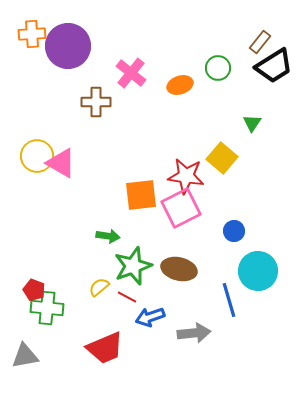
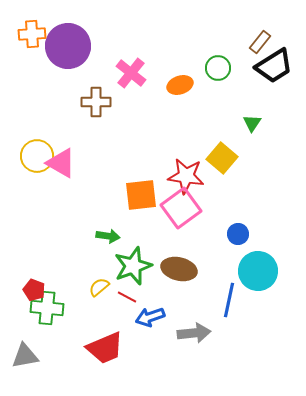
pink square: rotated 9 degrees counterclockwise
blue circle: moved 4 px right, 3 px down
blue line: rotated 28 degrees clockwise
